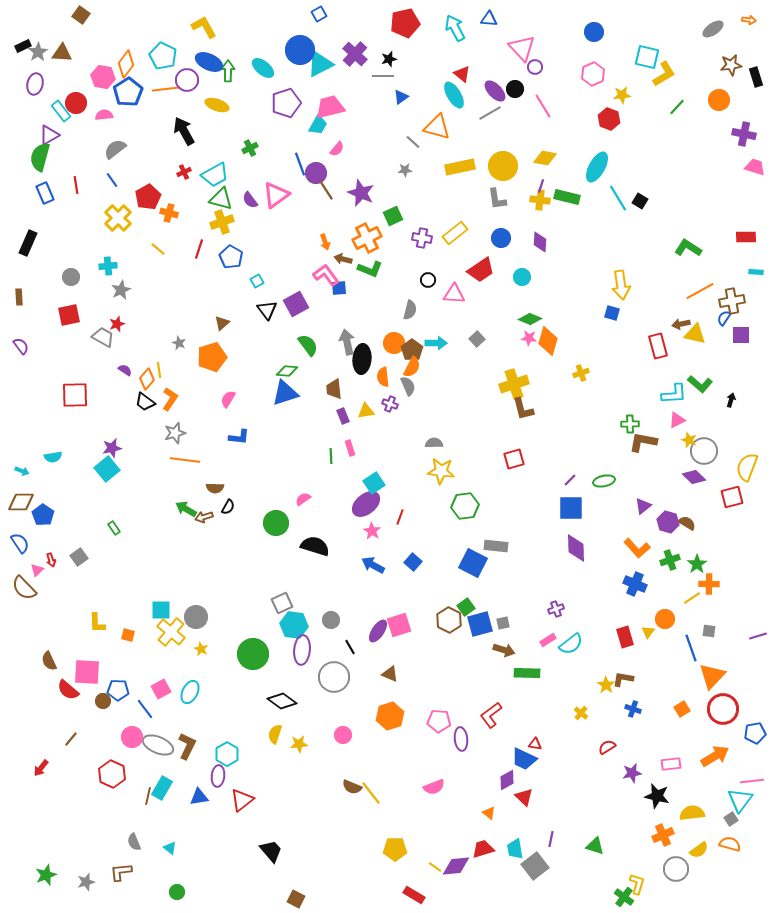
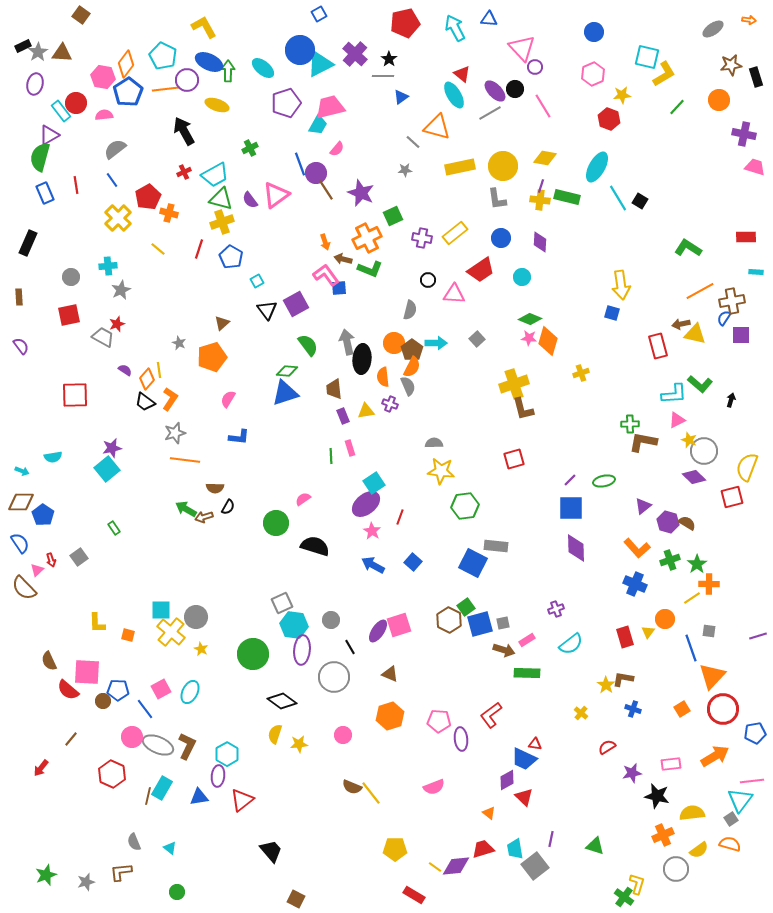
black star at (389, 59): rotated 21 degrees counterclockwise
pink rectangle at (548, 640): moved 21 px left
